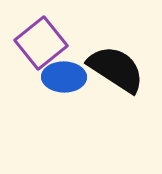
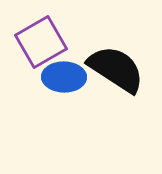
purple square: moved 1 px up; rotated 9 degrees clockwise
